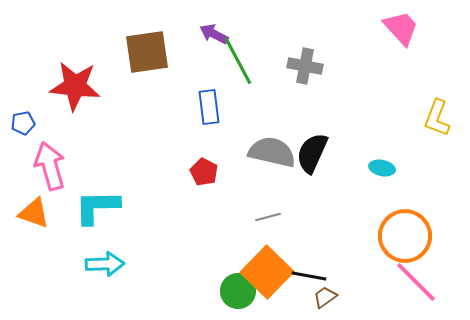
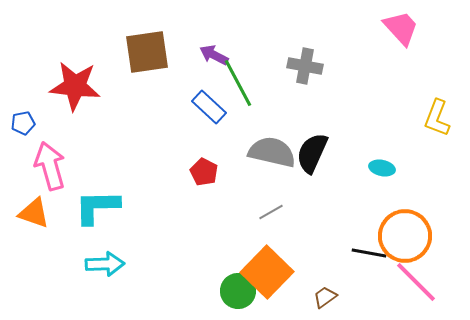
purple arrow: moved 21 px down
green line: moved 22 px down
blue rectangle: rotated 40 degrees counterclockwise
gray line: moved 3 px right, 5 px up; rotated 15 degrees counterclockwise
black line: moved 60 px right, 23 px up
